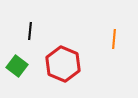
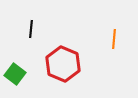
black line: moved 1 px right, 2 px up
green square: moved 2 px left, 8 px down
